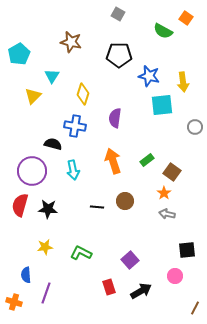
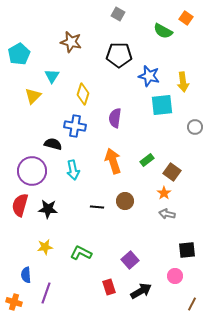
brown line: moved 3 px left, 4 px up
